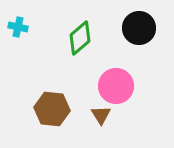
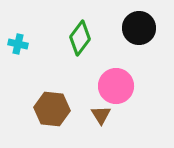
cyan cross: moved 17 px down
green diamond: rotated 12 degrees counterclockwise
